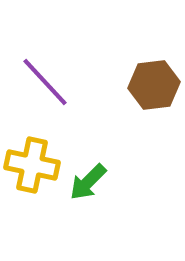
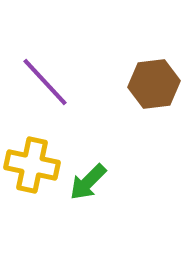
brown hexagon: moved 1 px up
